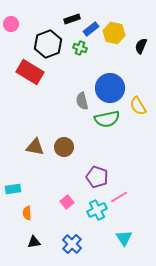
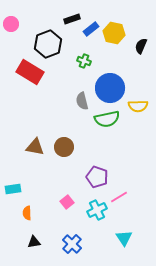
green cross: moved 4 px right, 13 px down
yellow semicircle: rotated 60 degrees counterclockwise
